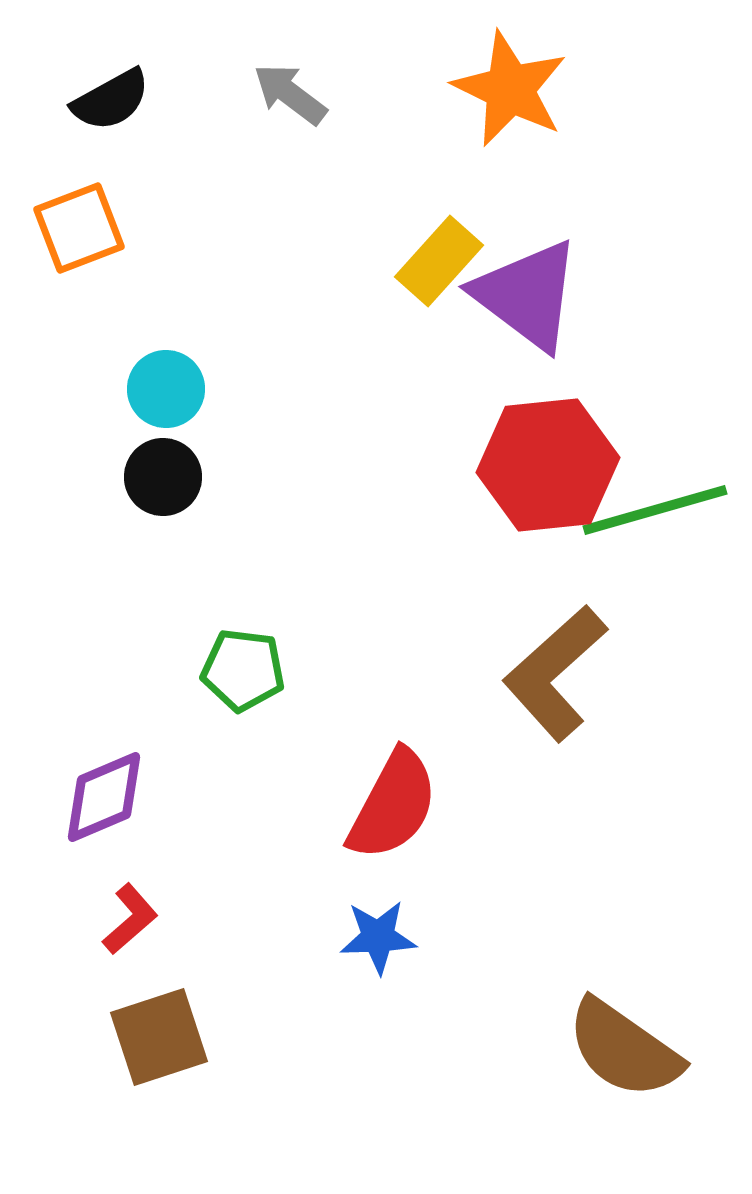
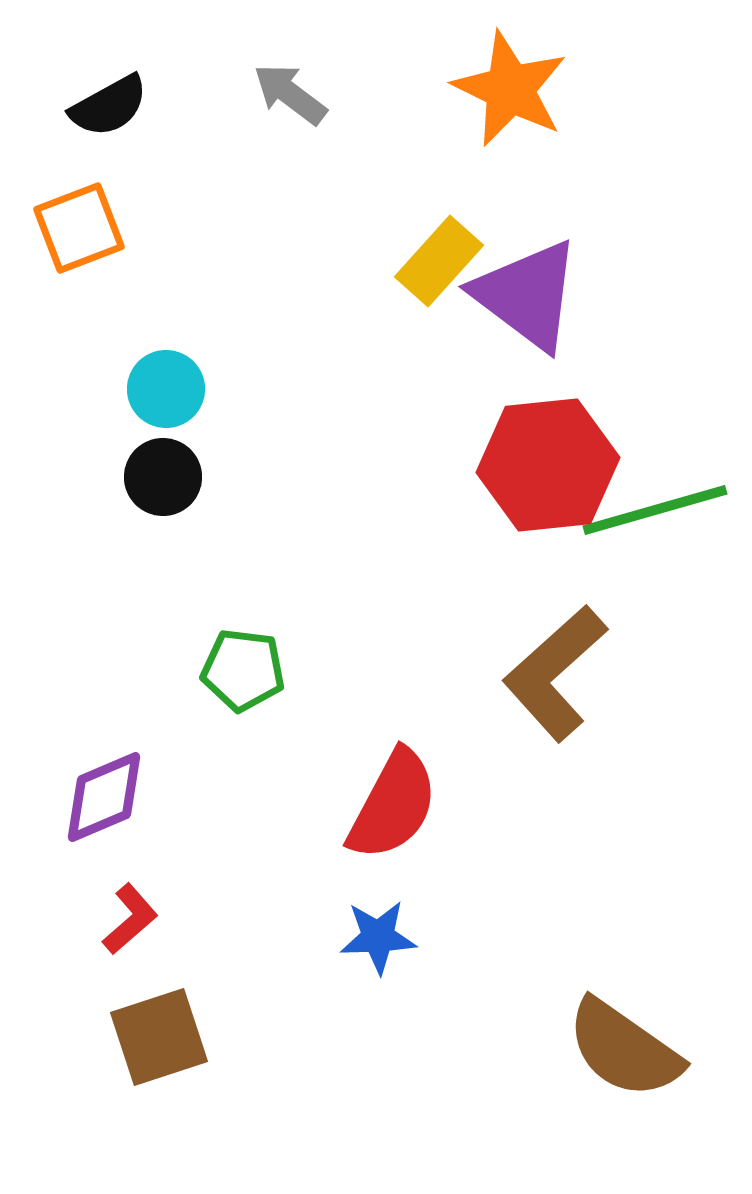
black semicircle: moved 2 px left, 6 px down
